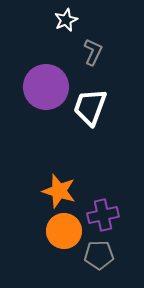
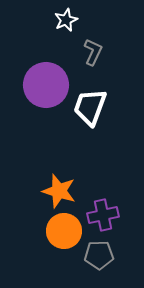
purple circle: moved 2 px up
